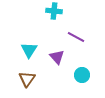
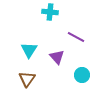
cyan cross: moved 4 px left, 1 px down
